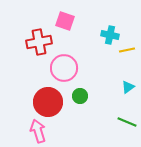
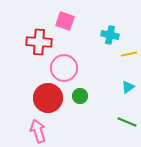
red cross: rotated 15 degrees clockwise
yellow line: moved 2 px right, 4 px down
red circle: moved 4 px up
